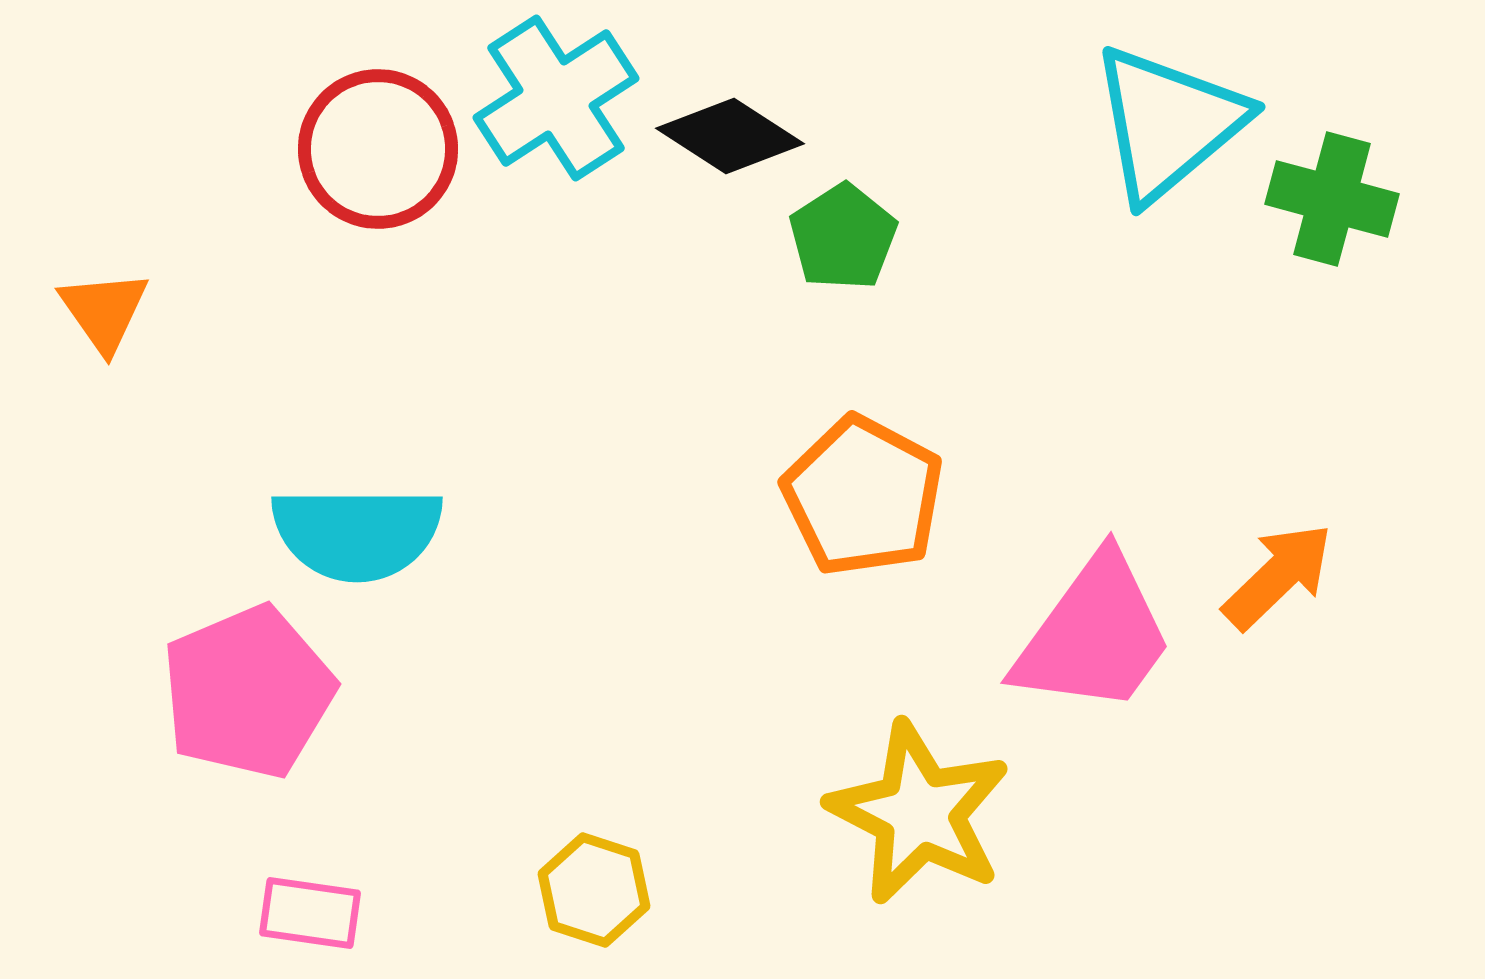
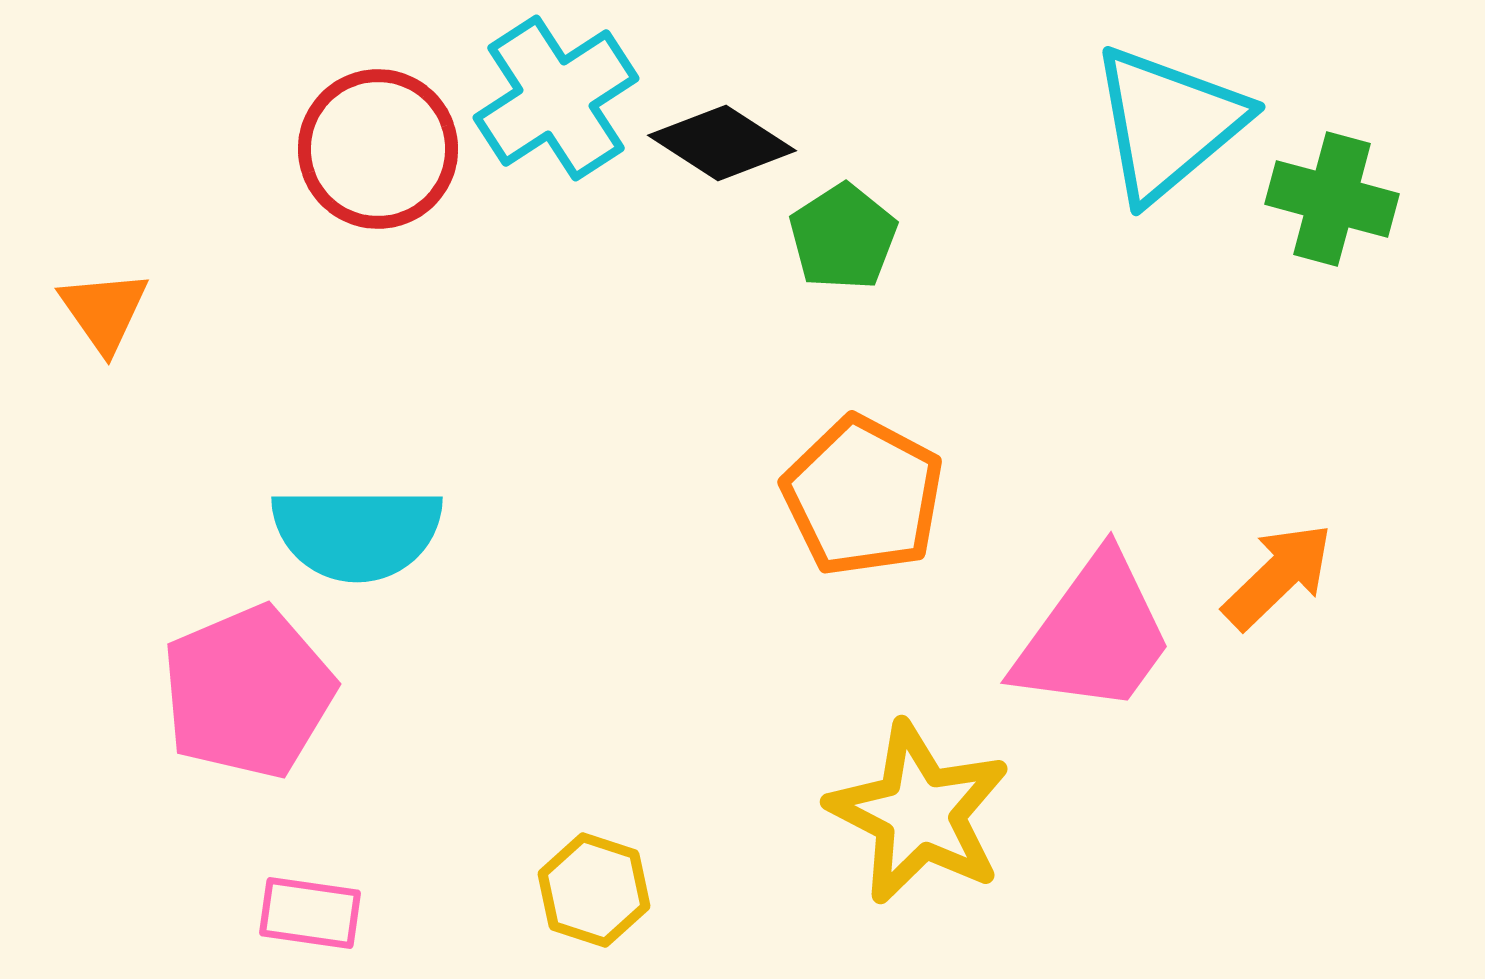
black diamond: moved 8 px left, 7 px down
